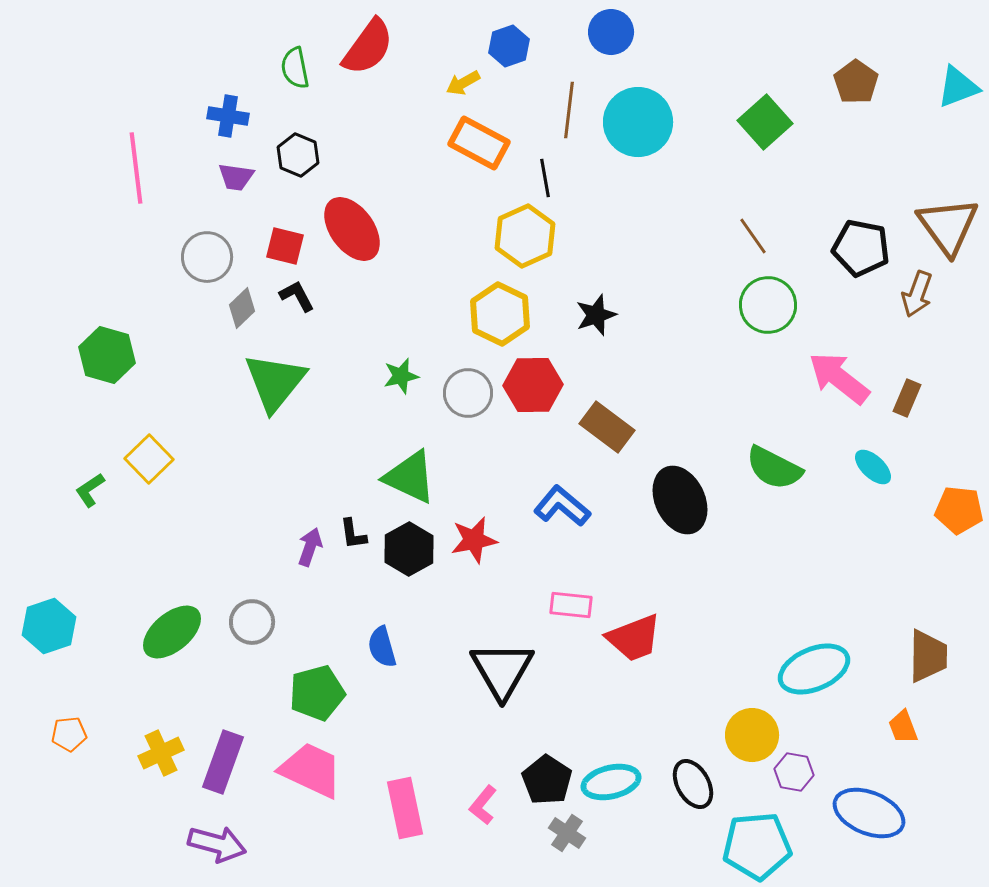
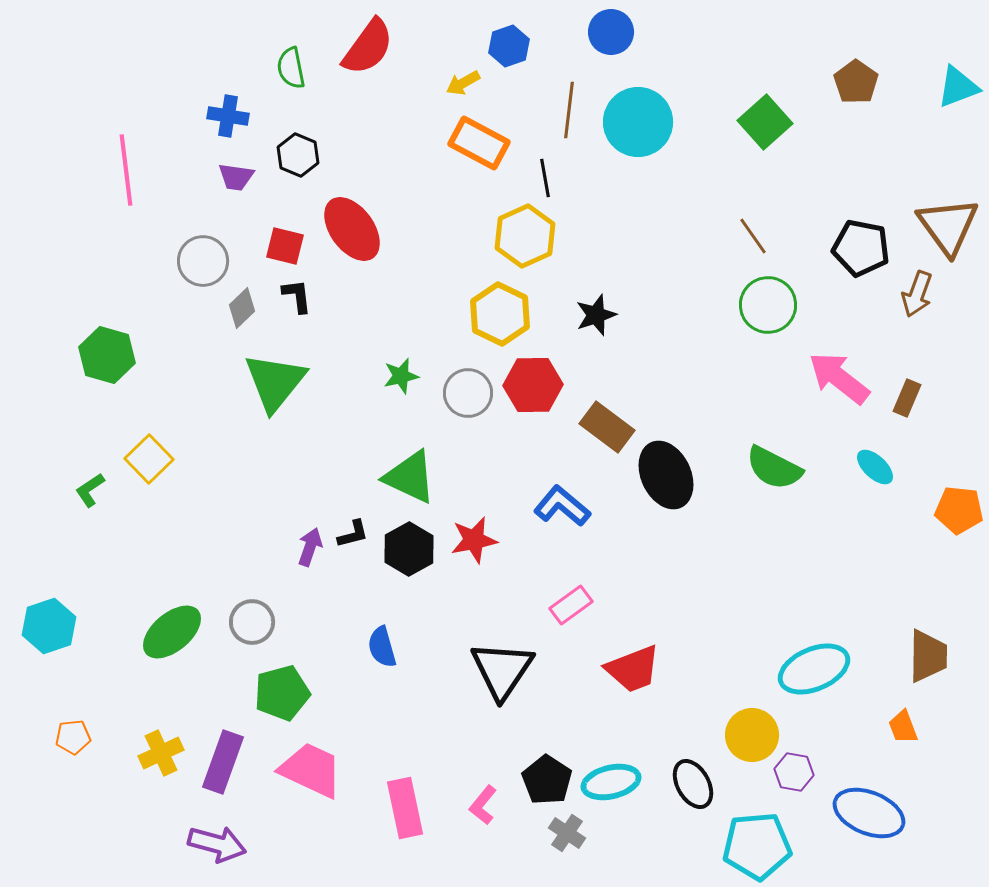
green semicircle at (295, 68): moved 4 px left
pink line at (136, 168): moved 10 px left, 2 px down
gray circle at (207, 257): moved 4 px left, 4 px down
black L-shape at (297, 296): rotated 21 degrees clockwise
cyan ellipse at (873, 467): moved 2 px right
black ellipse at (680, 500): moved 14 px left, 25 px up
black L-shape at (353, 534): rotated 96 degrees counterclockwise
pink rectangle at (571, 605): rotated 42 degrees counterclockwise
red trapezoid at (634, 638): moved 1 px left, 31 px down
black triangle at (502, 670): rotated 4 degrees clockwise
green pentagon at (317, 693): moved 35 px left
orange pentagon at (69, 734): moved 4 px right, 3 px down
